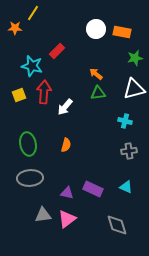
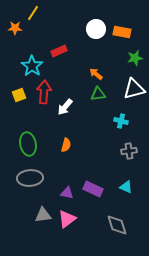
red rectangle: moved 2 px right; rotated 21 degrees clockwise
cyan star: rotated 20 degrees clockwise
green triangle: moved 1 px down
cyan cross: moved 4 px left
